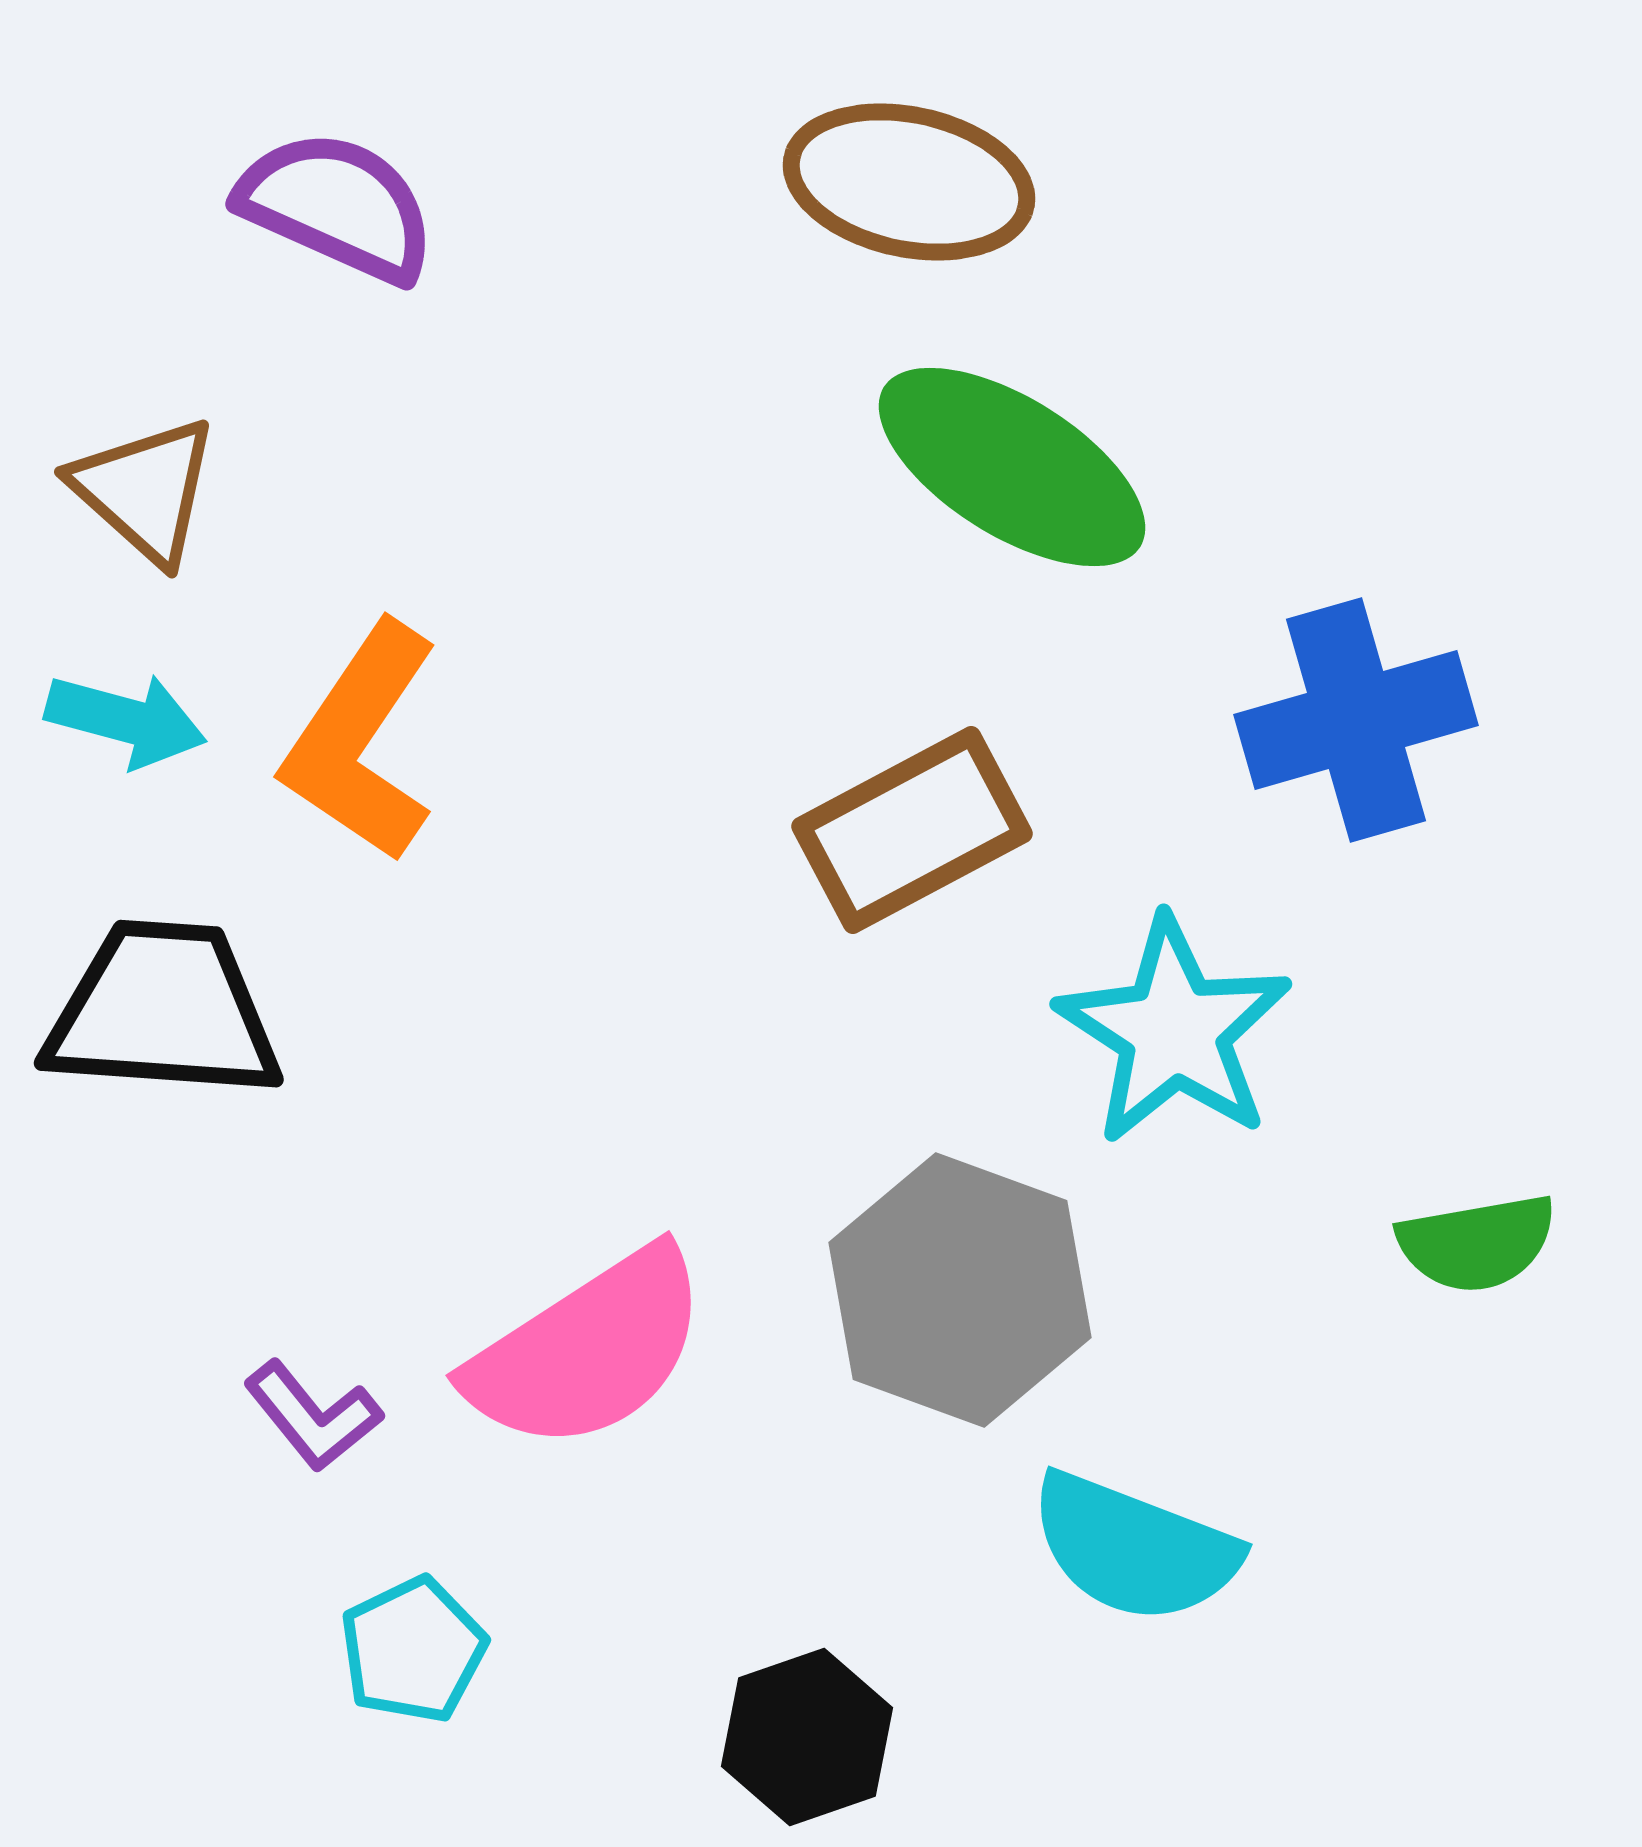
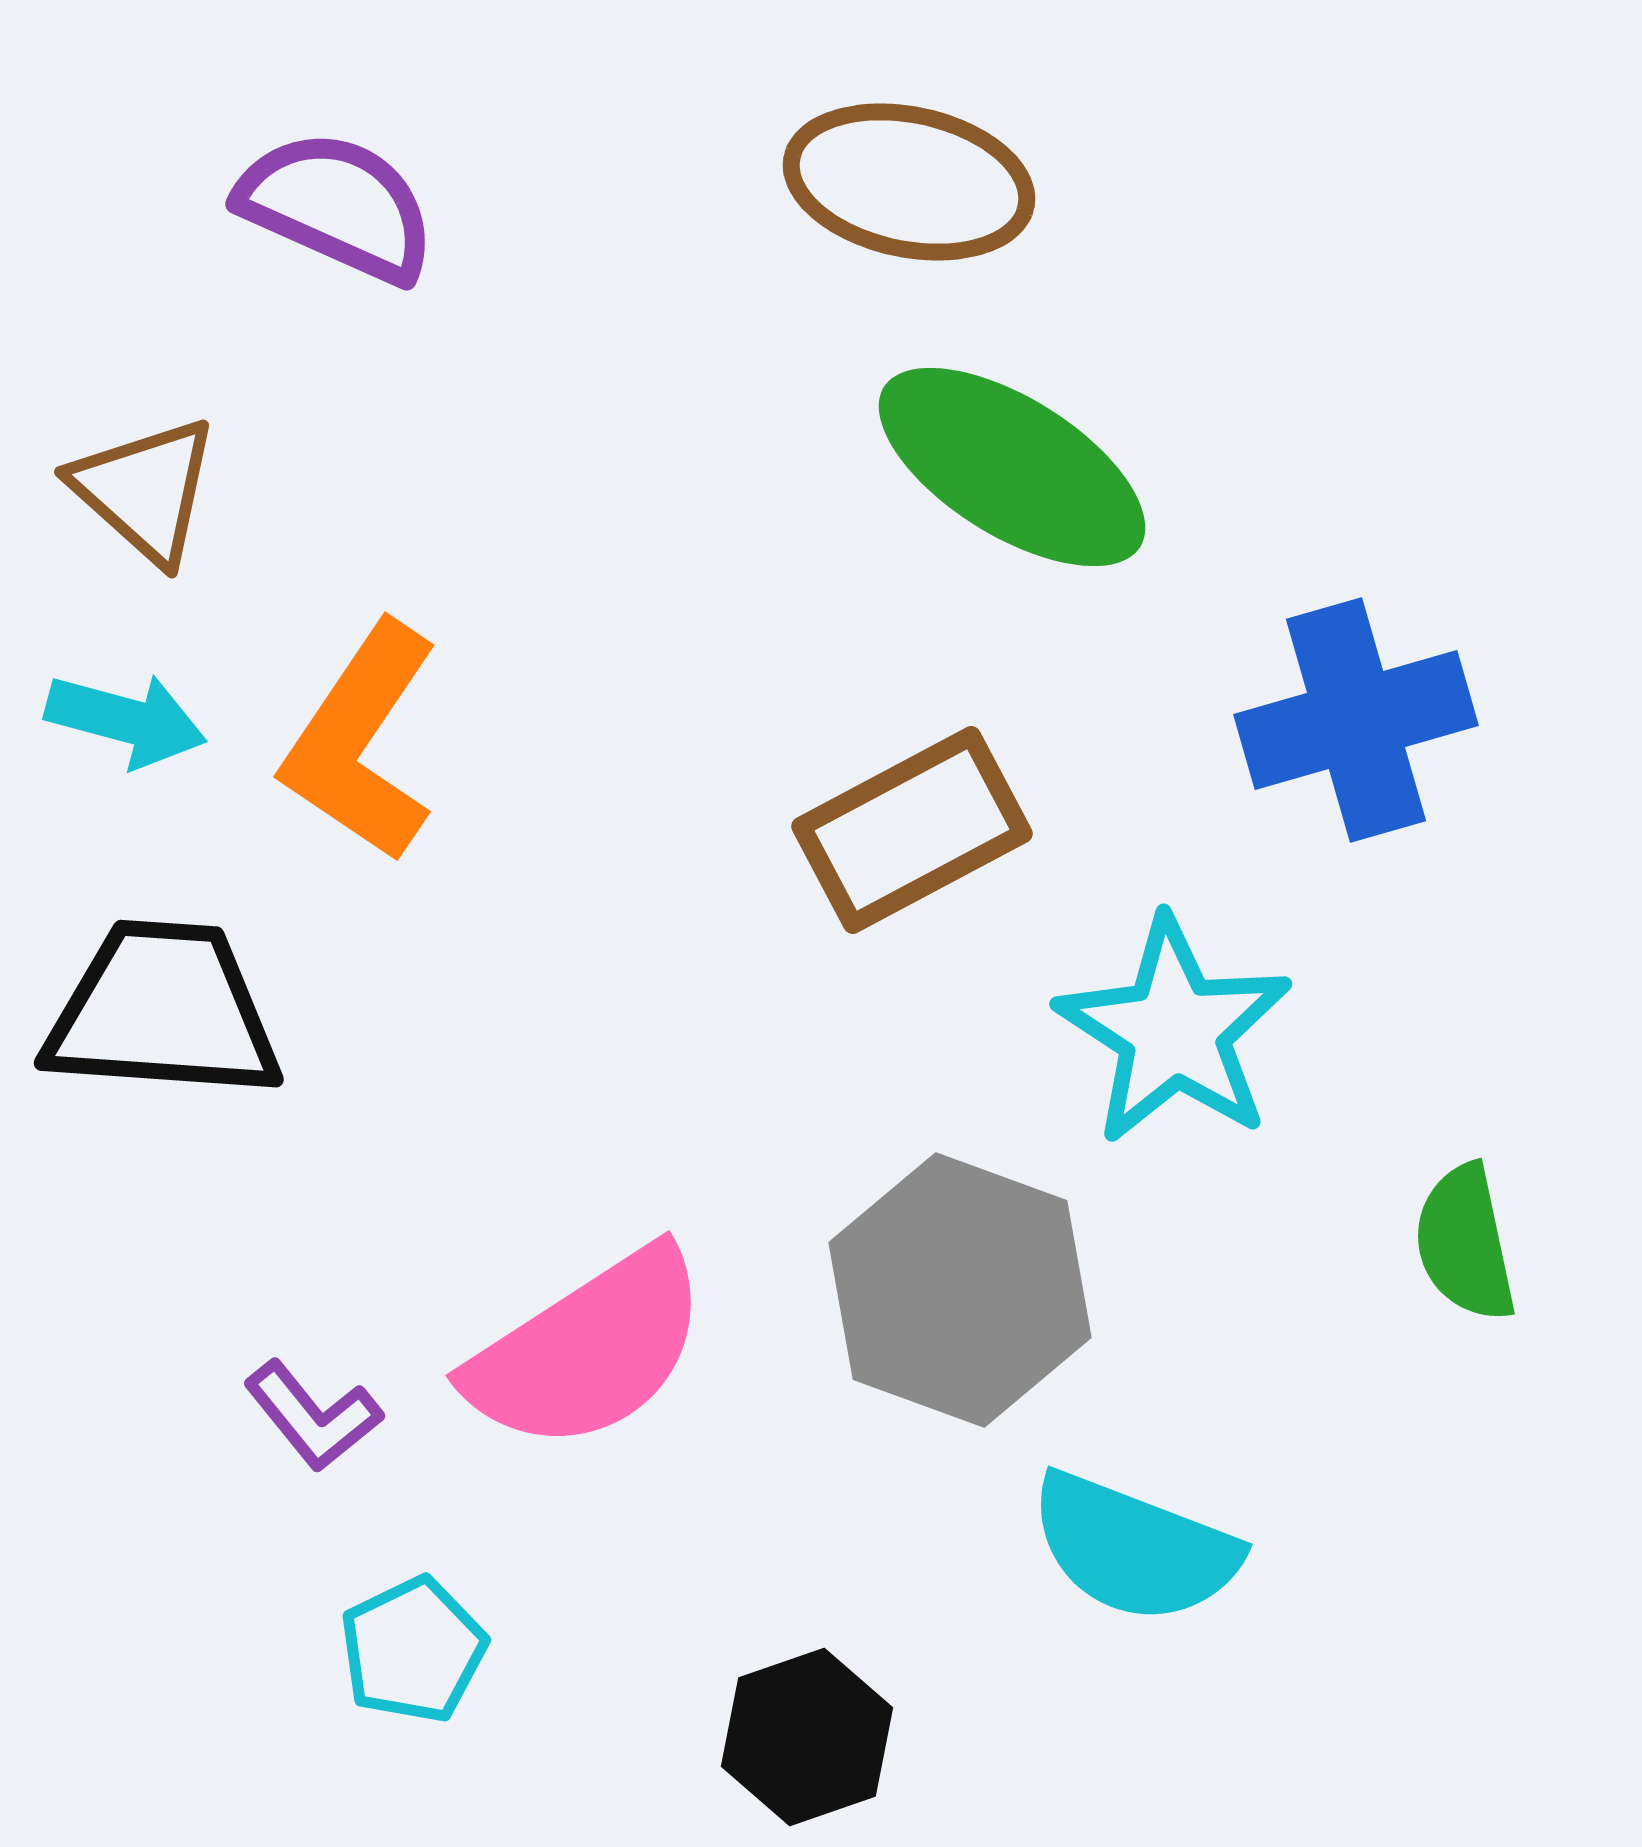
green semicircle: moved 12 px left; rotated 88 degrees clockwise
